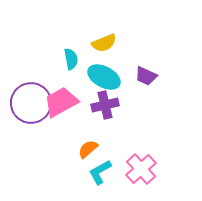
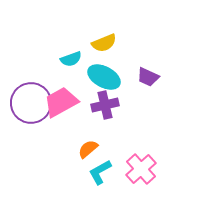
cyan semicircle: rotated 80 degrees clockwise
purple trapezoid: moved 2 px right, 1 px down
